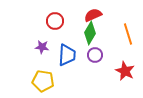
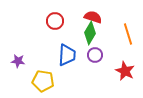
red semicircle: moved 2 px down; rotated 42 degrees clockwise
purple star: moved 24 px left, 14 px down
